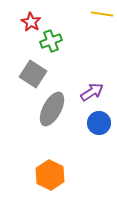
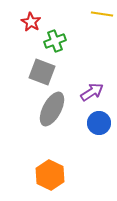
green cross: moved 4 px right
gray square: moved 9 px right, 2 px up; rotated 12 degrees counterclockwise
